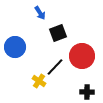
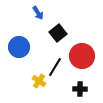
blue arrow: moved 2 px left
black square: rotated 18 degrees counterclockwise
blue circle: moved 4 px right
black line: rotated 12 degrees counterclockwise
black cross: moved 7 px left, 3 px up
